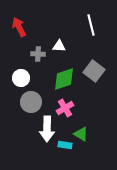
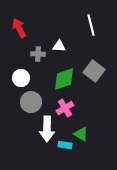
red arrow: moved 1 px down
